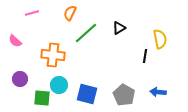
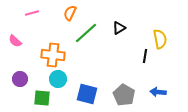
cyan circle: moved 1 px left, 6 px up
